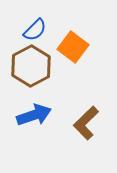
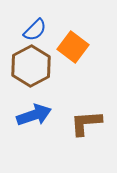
brown L-shape: rotated 40 degrees clockwise
